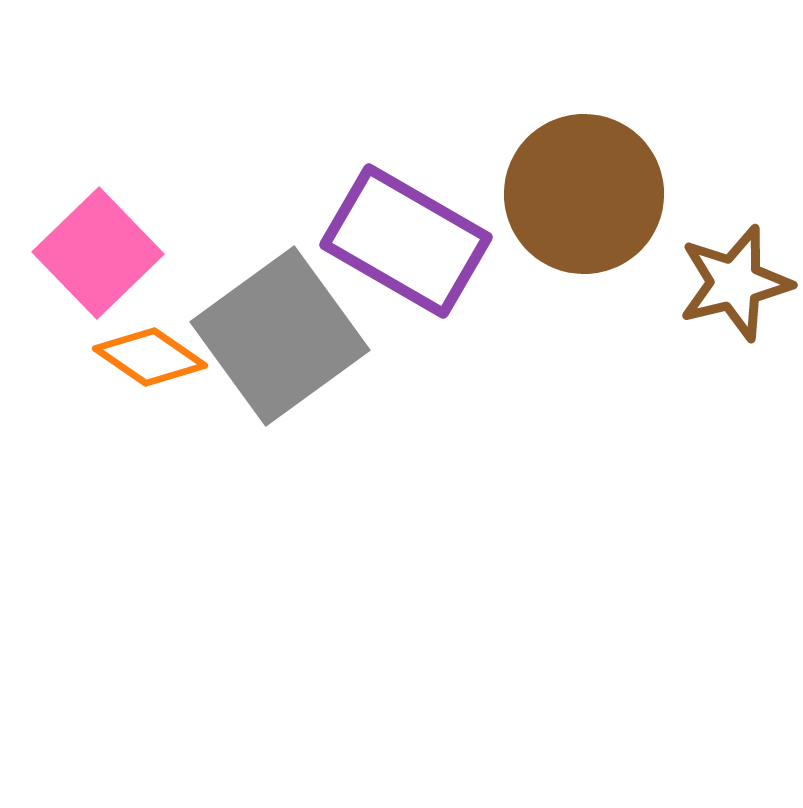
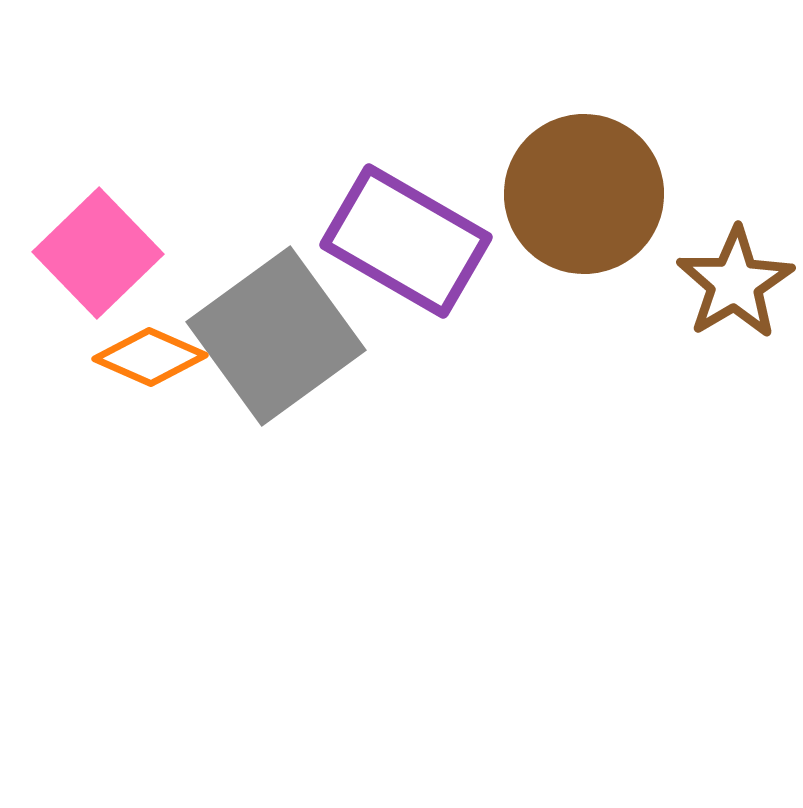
brown star: rotated 17 degrees counterclockwise
gray square: moved 4 px left
orange diamond: rotated 11 degrees counterclockwise
